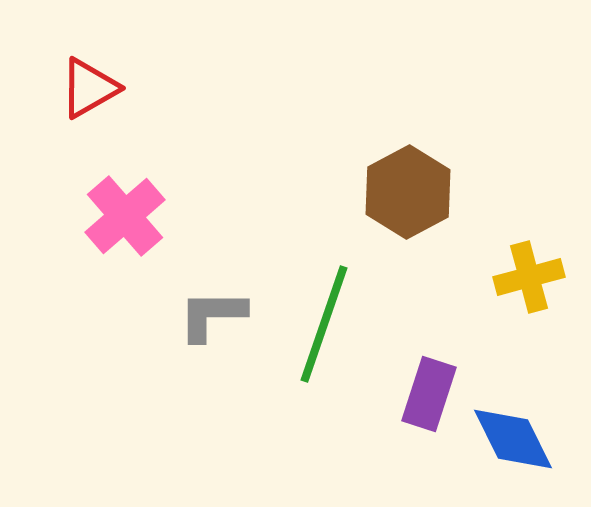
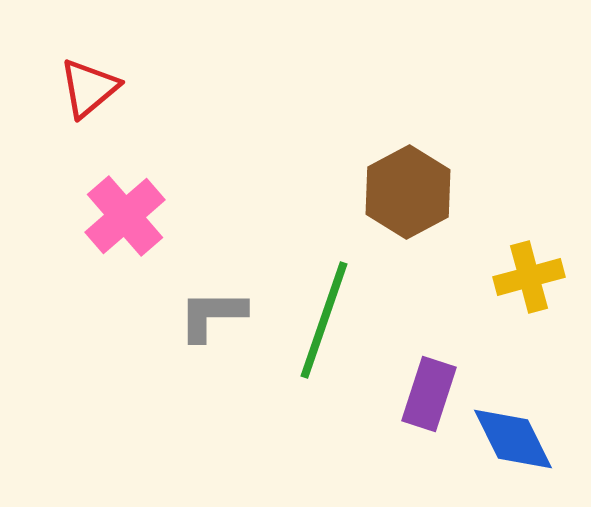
red triangle: rotated 10 degrees counterclockwise
green line: moved 4 px up
